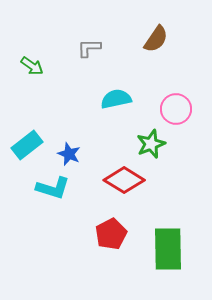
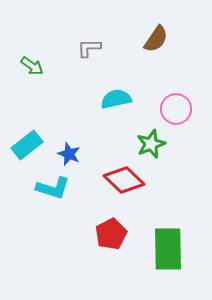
red diamond: rotated 12 degrees clockwise
